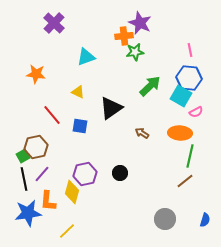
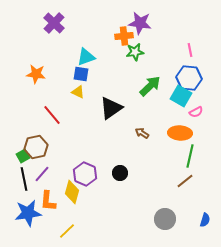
purple star: rotated 15 degrees counterclockwise
blue square: moved 1 px right, 52 px up
purple hexagon: rotated 25 degrees counterclockwise
